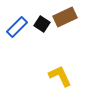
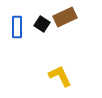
blue rectangle: rotated 45 degrees counterclockwise
